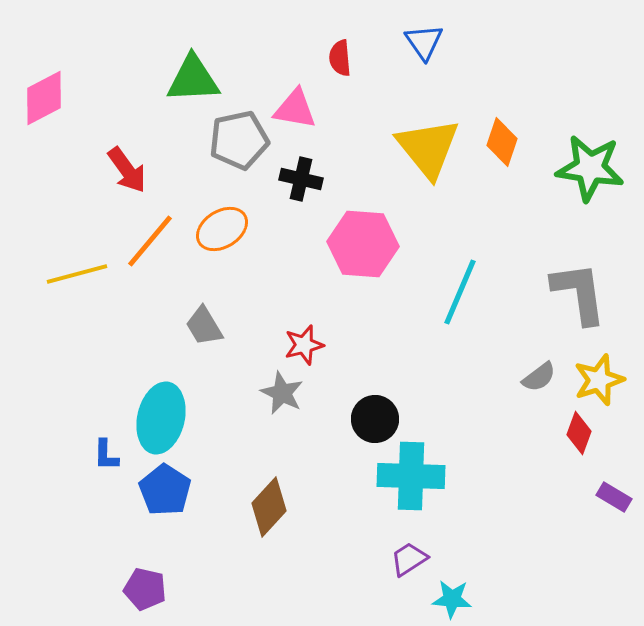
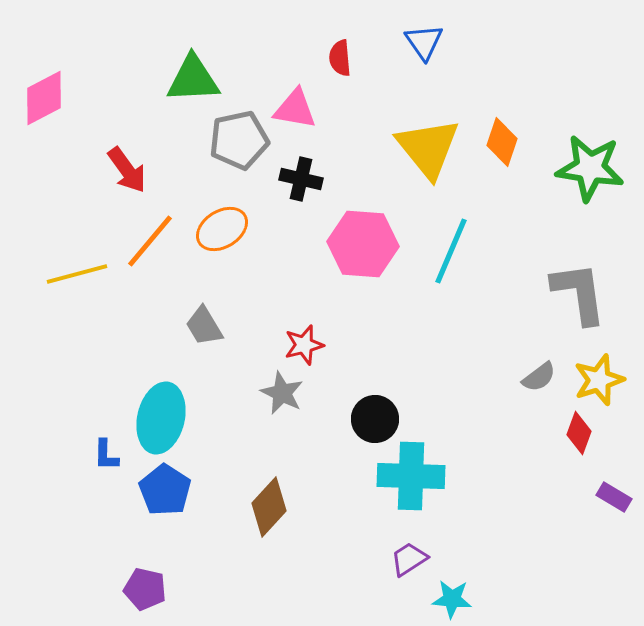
cyan line: moved 9 px left, 41 px up
